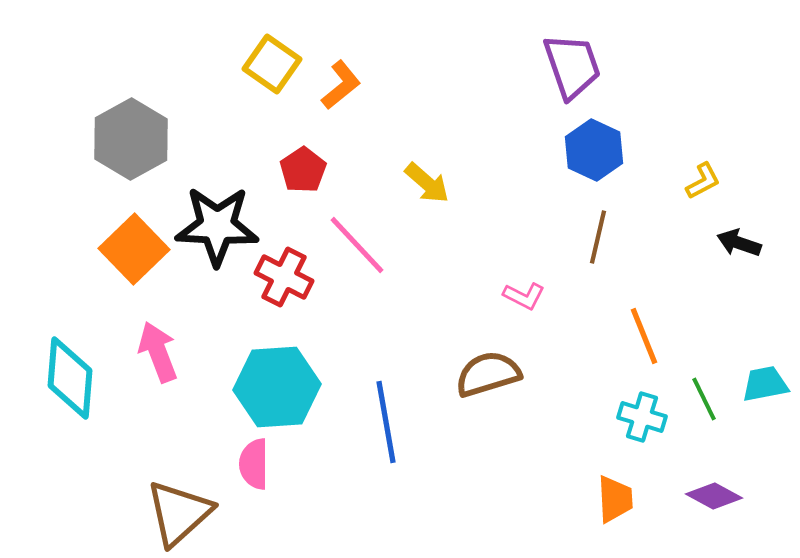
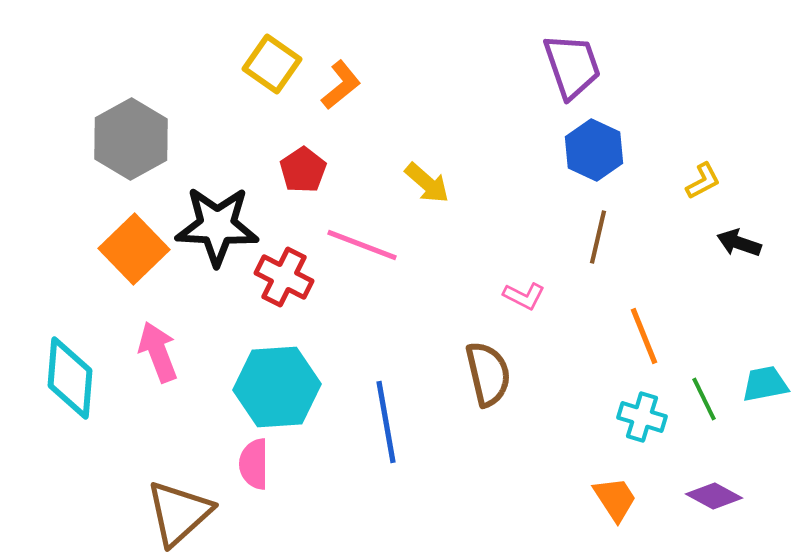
pink line: moved 5 px right; rotated 26 degrees counterclockwise
brown semicircle: rotated 94 degrees clockwise
orange trapezoid: rotated 30 degrees counterclockwise
